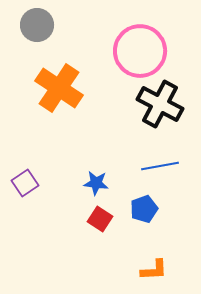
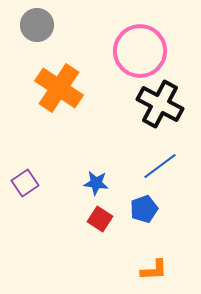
blue line: rotated 27 degrees counterclockwise
